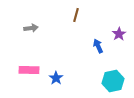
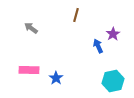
gray arrow: rotated 136 degrees counterclockwise
purple star: moved 6 px left
